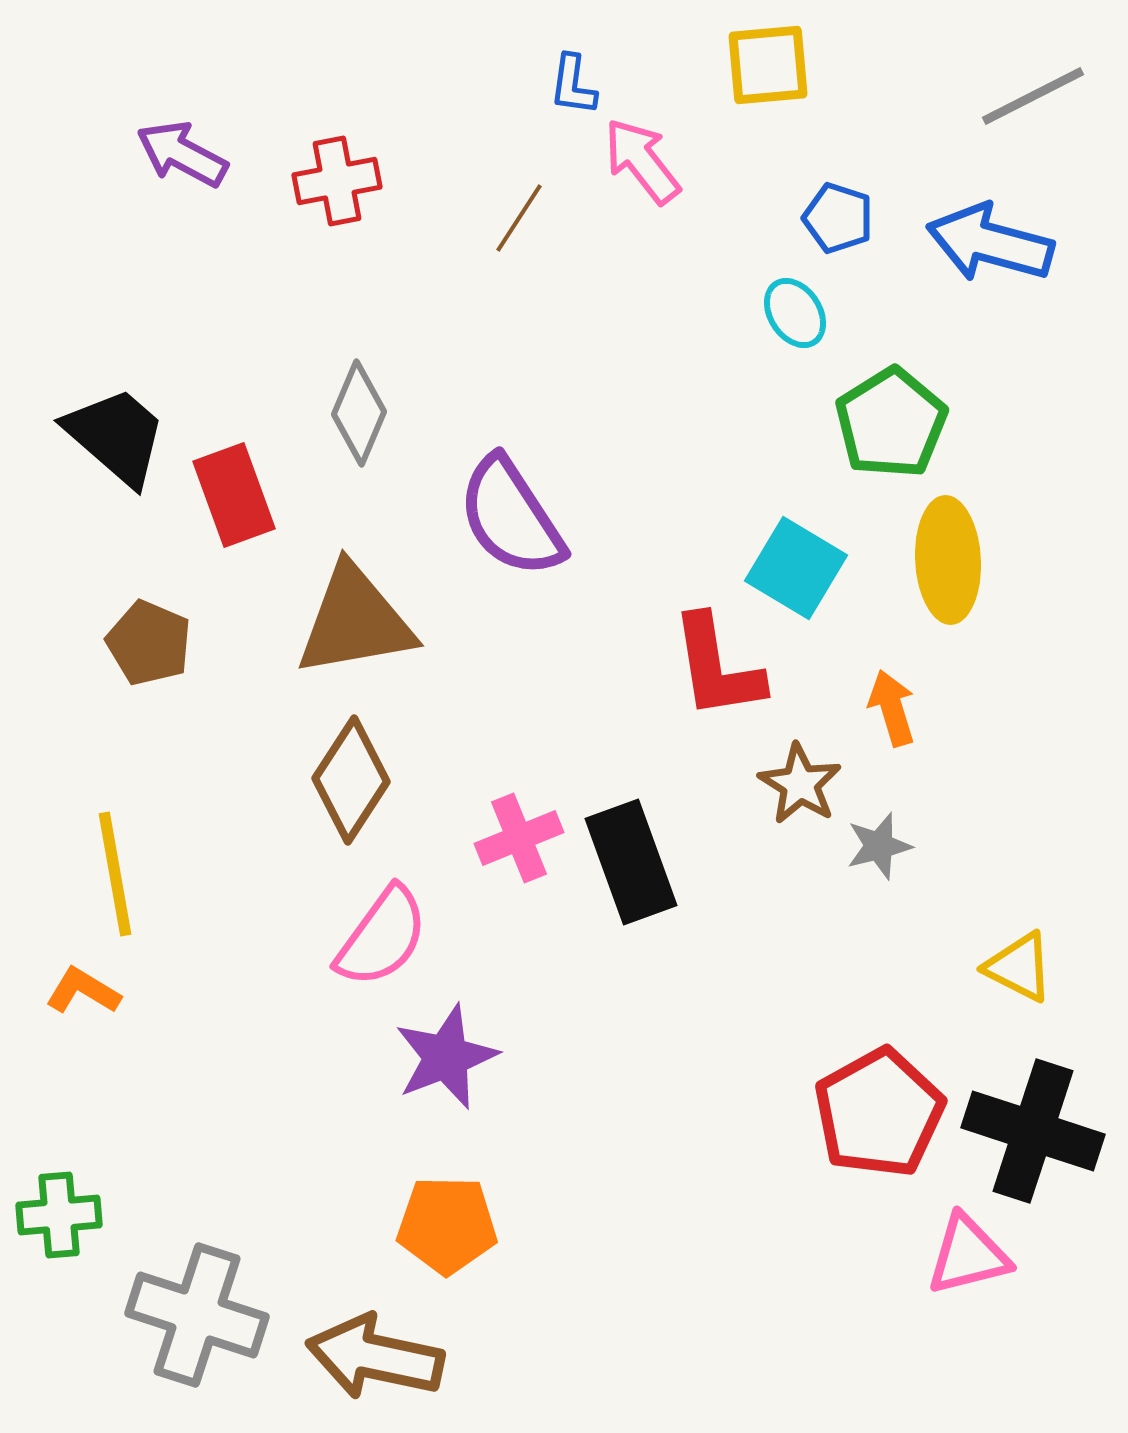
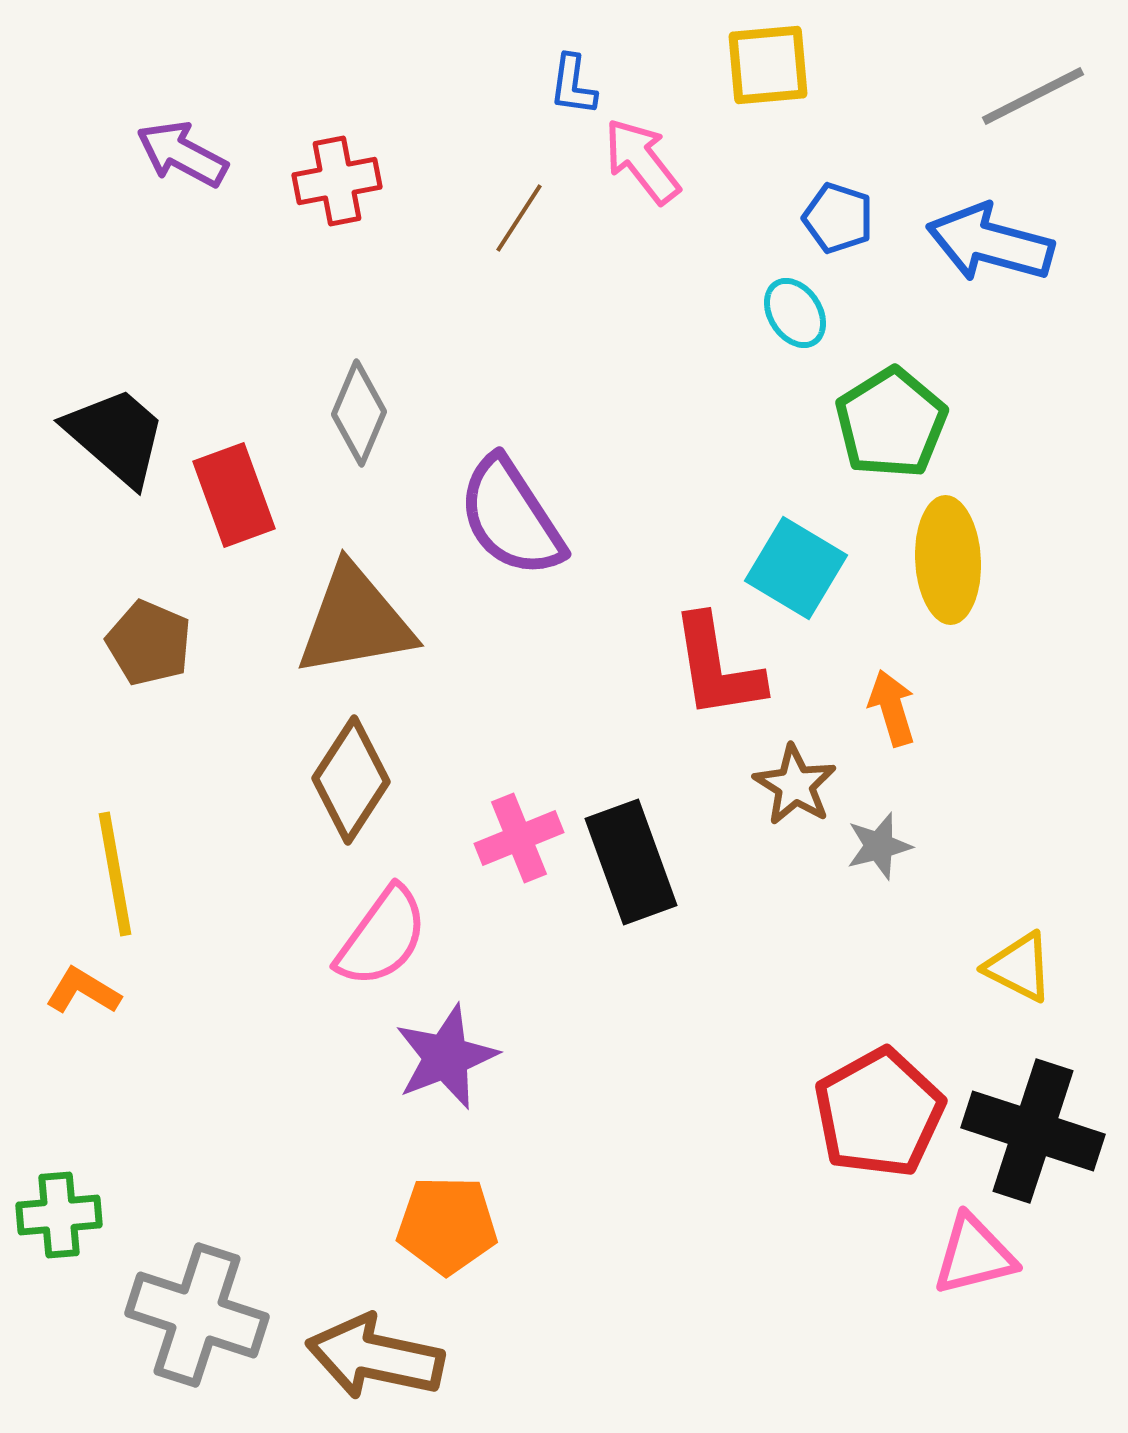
brown star: moved 5 px left, 1 px down
pink triangle: moved 6 px right
